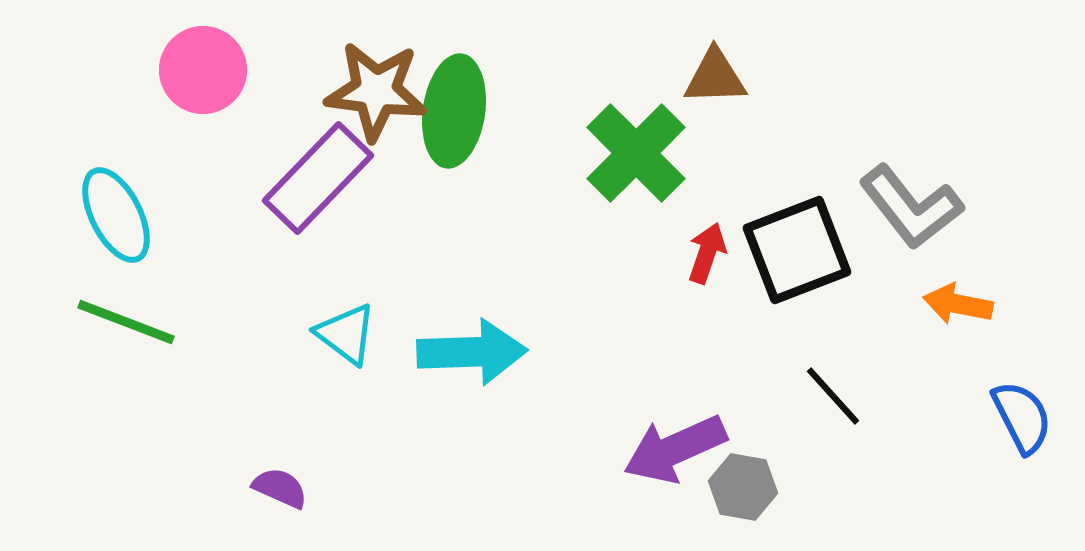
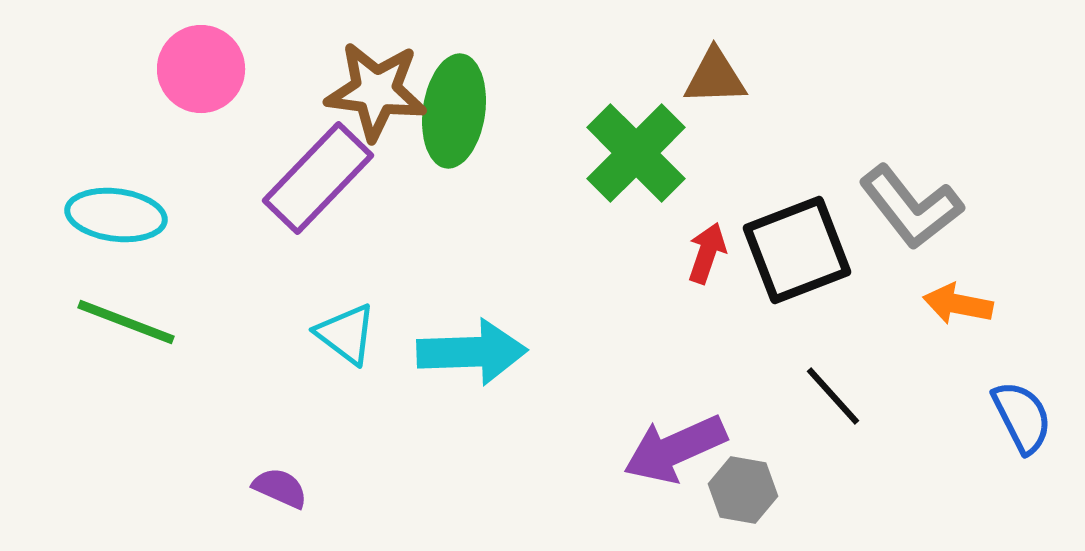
pink circle: moved 2 px left, 1 px up
cyan ellipse: rotated 56 degrees counterclockwise
gray hexagon: moved 3 px down
